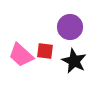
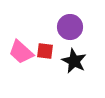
pink trapezoid: moved 3 px up
